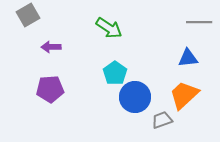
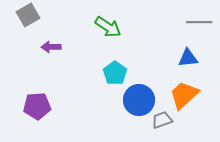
green arrow: moved 1 px left, 1 px up
purple pentagon: moved 13 px left, 17 px down
blue circle: moved 4 px right, 3 px down
